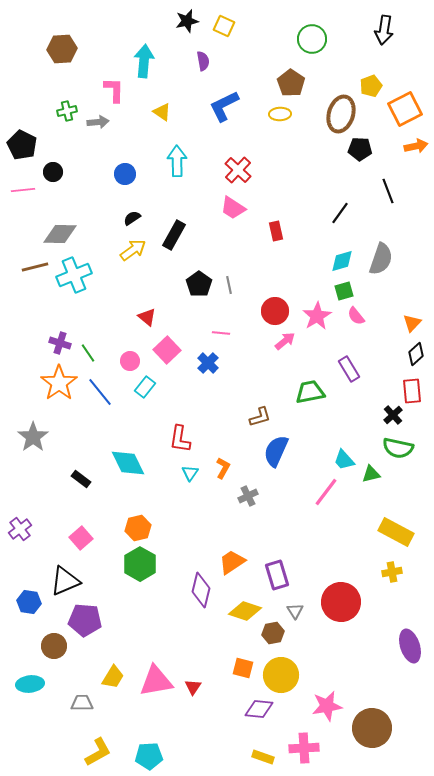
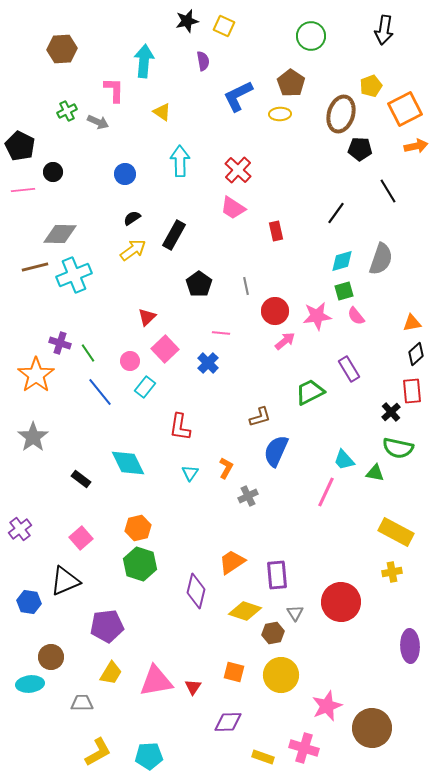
green circle at (312, 39): moved 1 px left, 3 px up
blue L-shape at (224, 106): moved 14 px right, 10 px up
green cross at (67, 111): rotated 12 degrees counterclockwise
gray arrow at (98, 122): rotated 30 degrees clockwise
black pentagon at (22, 145): moved 2 px left, 1 px down
cyan arrow at (177, 161): moved 3 px right
black line at (388, 191): rotated 10 degrees counterclockwise
black line at (340, 213): moved 4 px left
gray line at (229, 285): moved 17 px right, 1 px down
pink star at (317, 316): rotated 24 degrees clockwise
red triangle at (147, 317): rotated 36 degrees clockwise
orange triangle at (412, 323): rotated 36 degrees clockwise
pink square at (167, 350): moved 2 px left, 1 px up
orange star at (59, 383): moved 23 px left, 8 px up
green trapezoid at (310, 392): rotated 16 degrees counterclockwise
black cross at (393, 415): moved 2 px left, 3 px up
red L-shape at (180, 439): moved 12 px up
orange L-shape at (223, 468): moved 3 px right
green triangle at (371, 474): moved 4 px right, 1 px up; rotated 24 degrees clockwise
pink line at (326, 492): rotated 12 degrees counterclockwise
green hexagon at (140, 564): rotated 12 degrees counterclockwise
purple rectangle at (277, 575): rotated 12 degrees clockwise
purple diamond at (201, 590): moved 5 px left, 1 px down
gray triangle at (295, 611): moved 2 px down
purple pentagon at (85, 620): moved 22 px right, 6 px down; rotated 12 degrees counterclockwise
brown circle at (54, 646): moved 3 px left, 11 px down
purple ellipse at (410, 646): rotated 16 degrees clockwise
orange square at (243, 668): moved 9 px left, 4 px down
yellow trapezoid at (113, 677): moved 2 px left, 4 px up
pink star at (327, 706): rotated 12 degrees counterclockwise
purple diamond at (259, 709): moved 31 px left, 13 px down; rotated 8 degrees counterclockwise
pink cross at (304, 748): rotated 20 degrees clockwise
